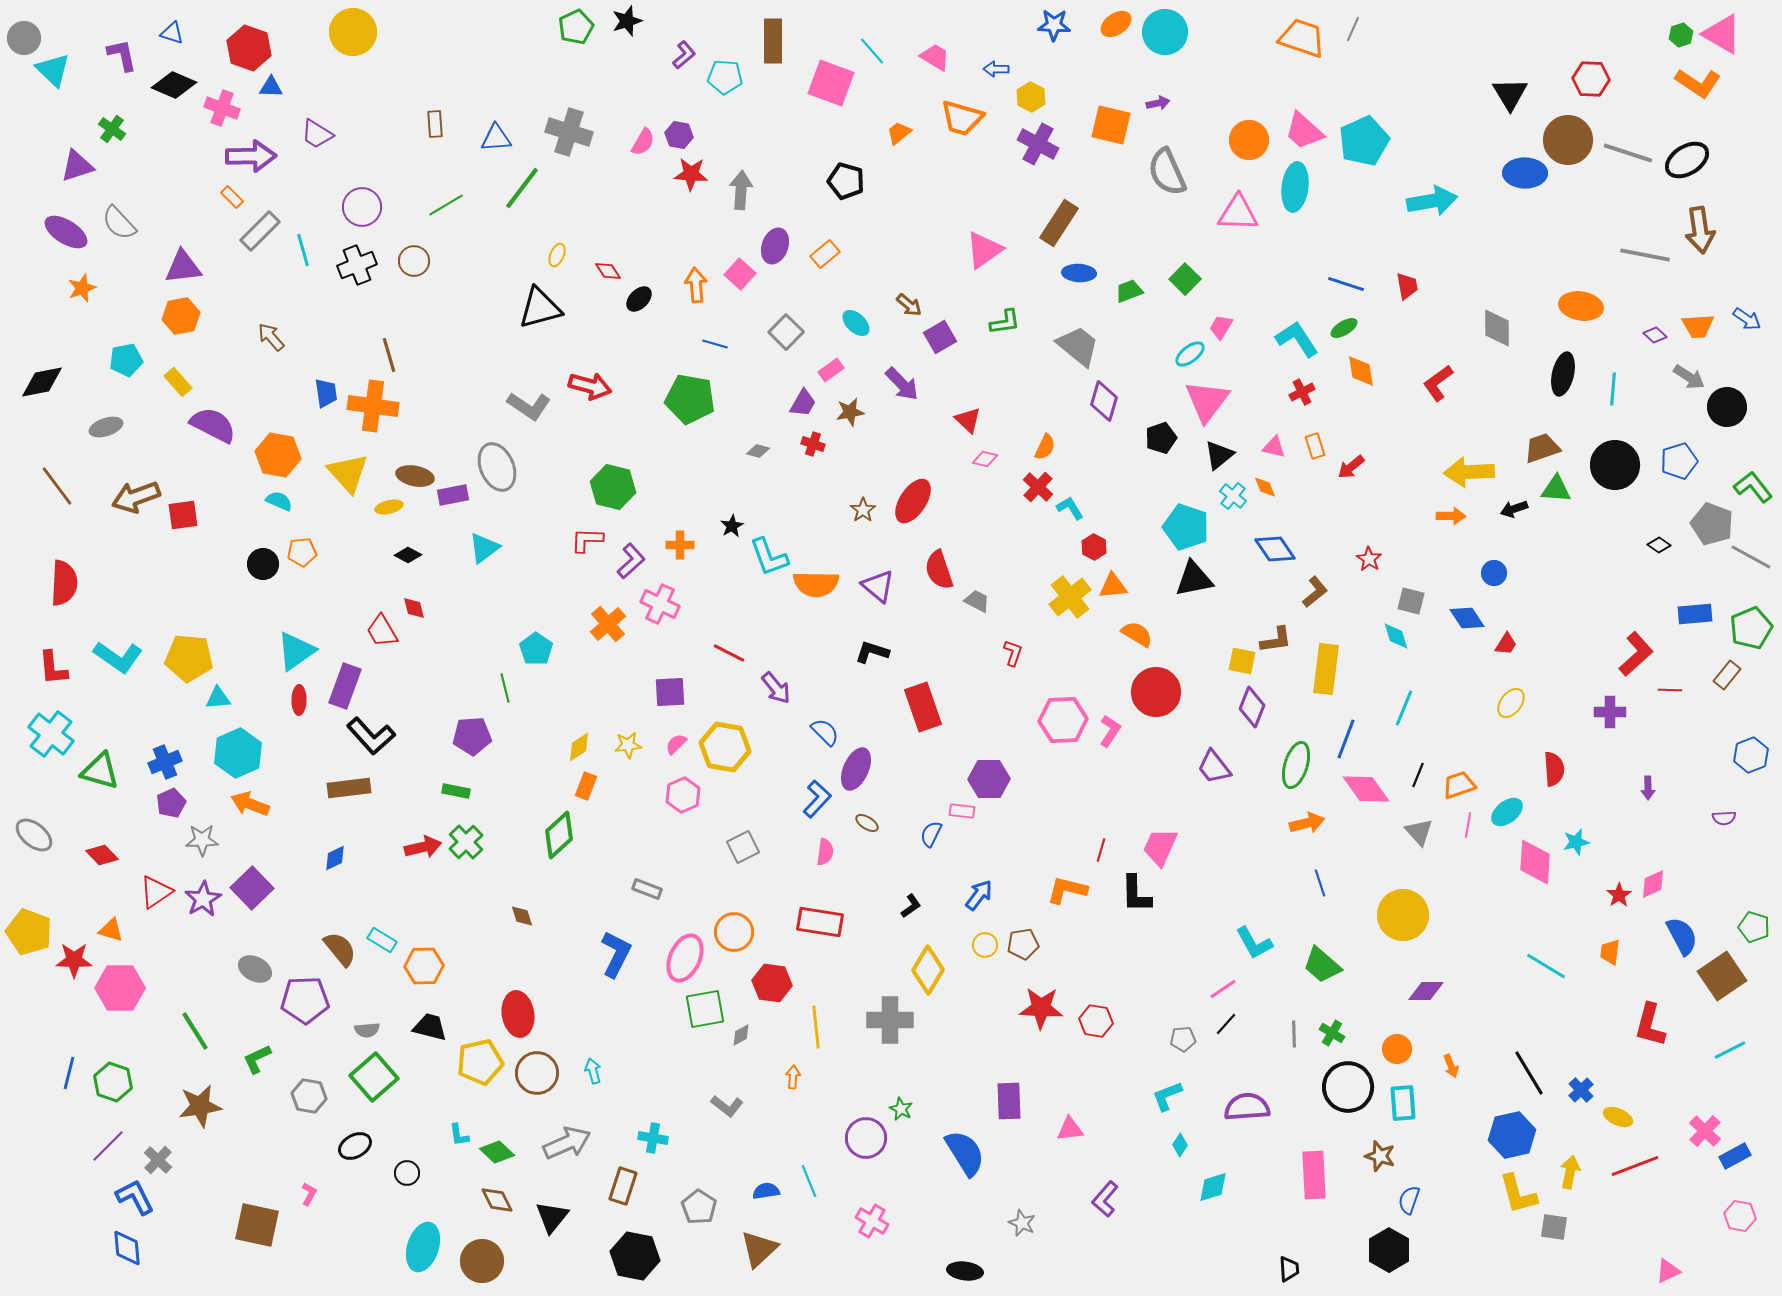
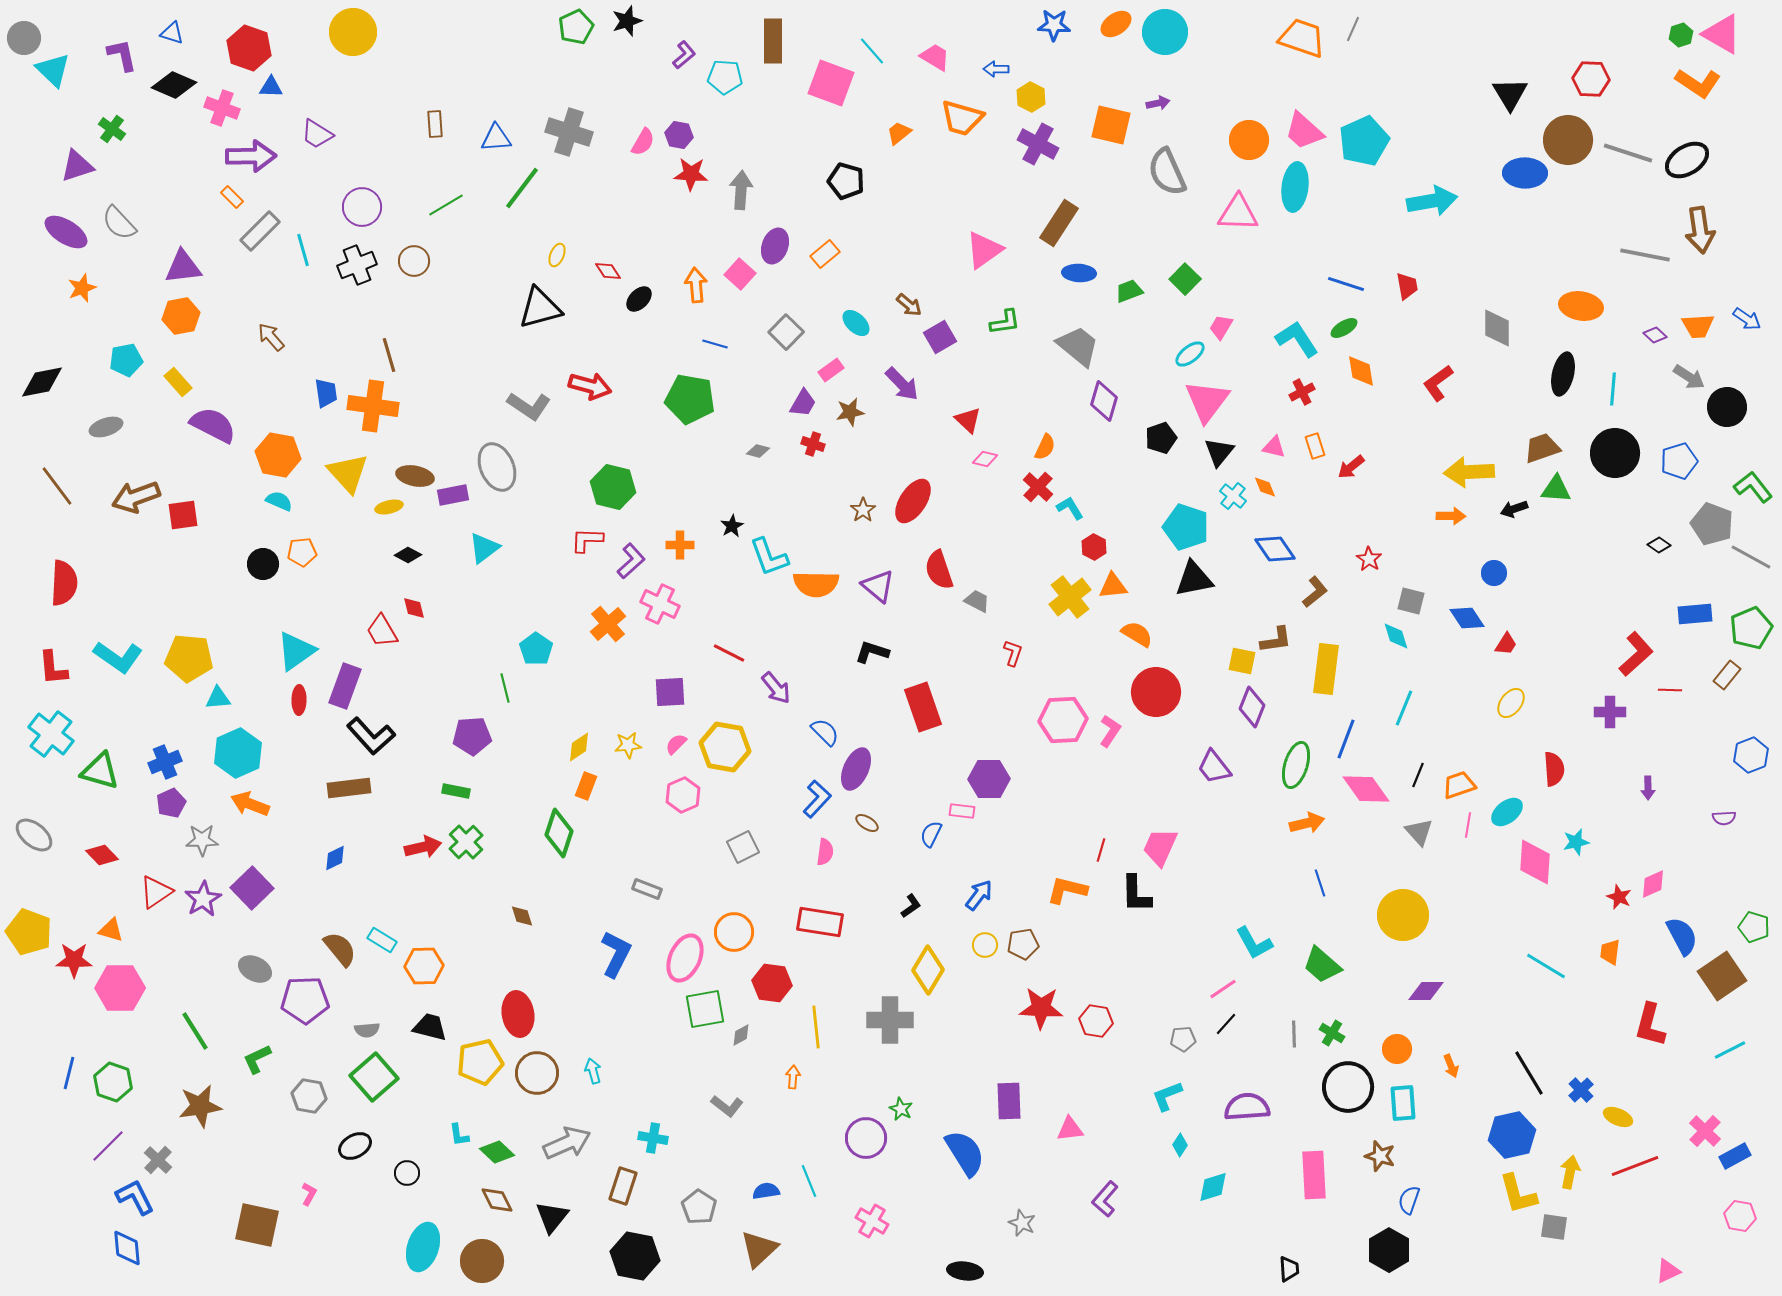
black triangle at (1219, 455): moved 3 px up; rotated 12 degrees counterclockwise
black circle at (1615, 465): moved 12 px up
green diamond at (559, 835): moved 2 px up; rotated 30 degrees counterclockwise
red star at (1619, 895): moved 2 px down; rotated 15 degrees counterclockwise
